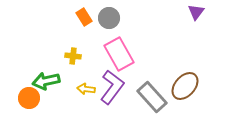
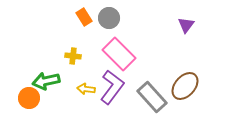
purple triangle: moved 10 px left, 13 px down
pink rectangle: rotated 16 degrees counterclockwise
